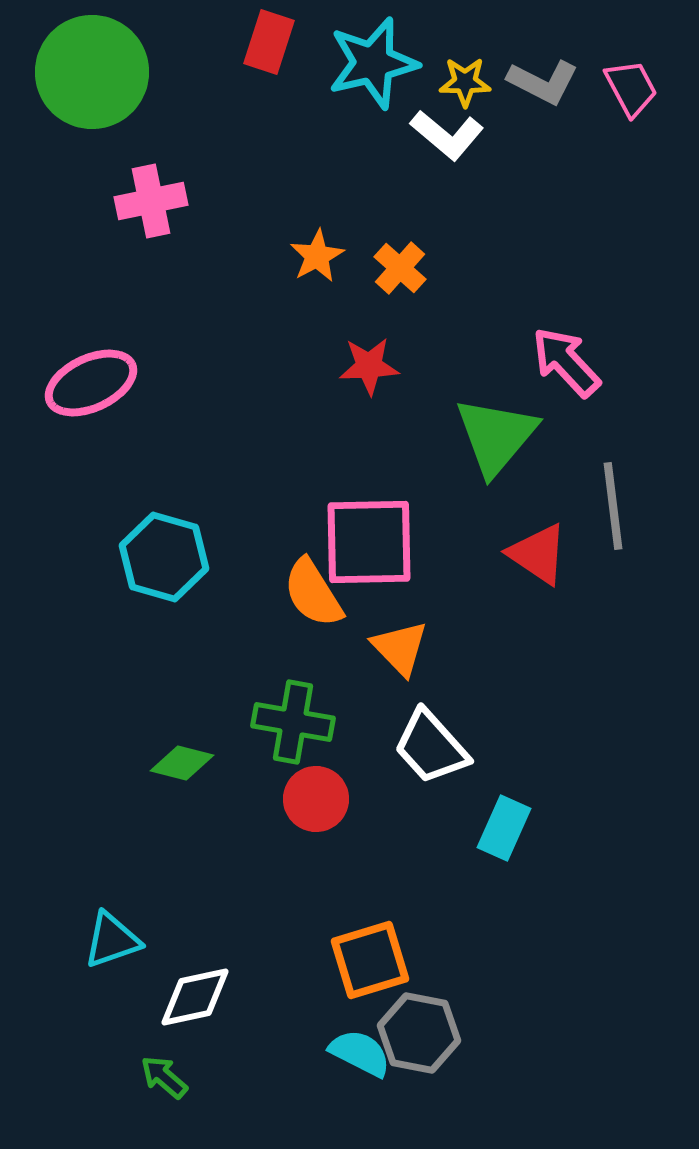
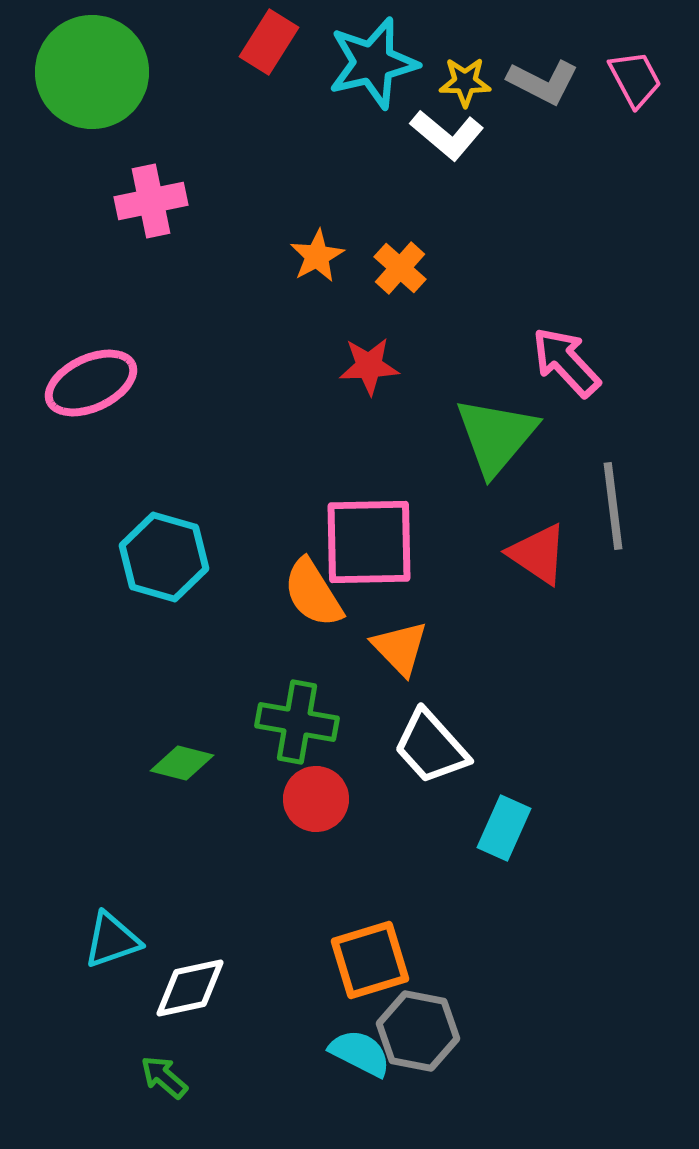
red rectangle: rotated 14 degrees clockwise
pink trapezoid: moved 4 px right, 9 px up
green cross: moved 4 px right
white diamond: moved 5 px left, 9 px up
gray hexagon: moved 1 px left, 2 px up
